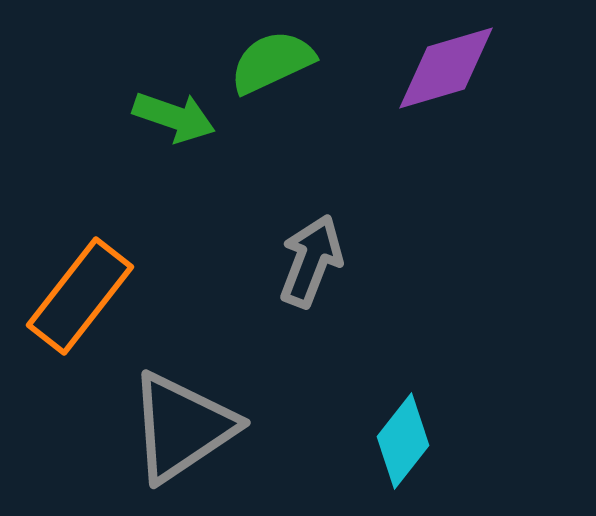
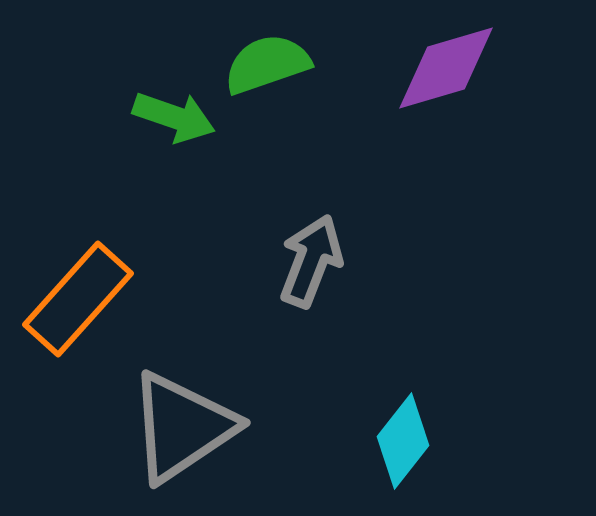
green semicircle: moved 5 px left, 2 px down; rotated 6 degrees clockwise
orange rectangle: moved 2 px left, 3 px down; rotated 4 degrees clockwise
